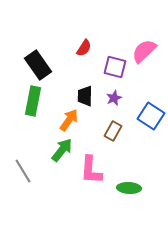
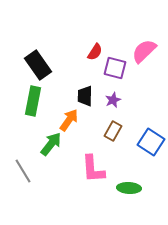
red semicircle: moved 11 px right, 4 px down
purple square: moved 1 px down
purple star: moved 1 px left, 2 px down
blue square: moved 26 px down
green arrow: moved 11 px left, 6 px up
pink L-shape: moved 2 px right, 1 px up; rotated 8 degrees counterclockwise
